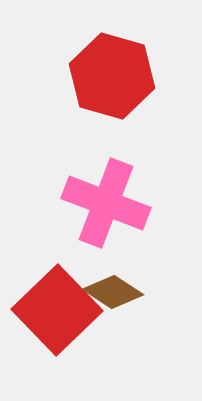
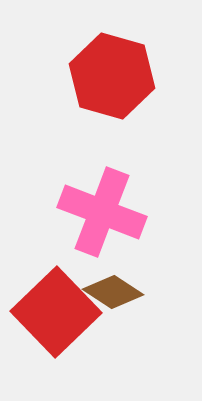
pink cross: moved 4 px left, 9 px down
red square: moved 1 px left, 2 px down
